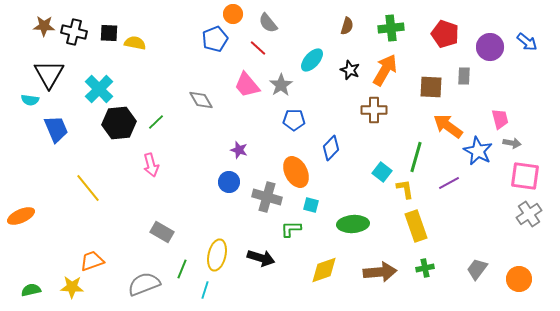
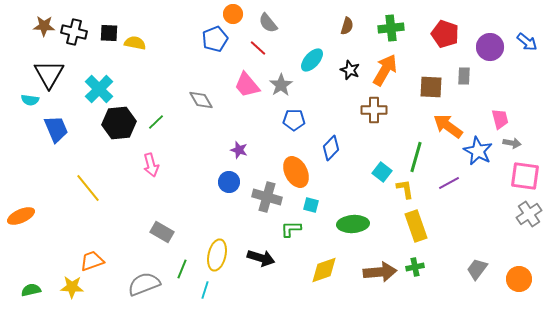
green cross at (425, 268): moved 10 px left, 1 px up
